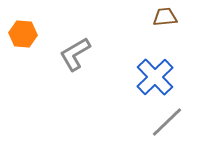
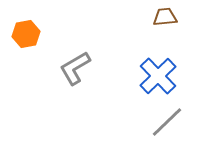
orange hexagon: moved 3 px right; rotated 16 degrees counterclockwise
gray L-shape: moved 14 px down
blue cross: moved 3 px right, 1 px up
